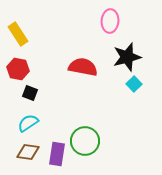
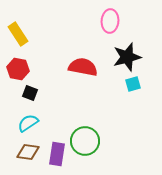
cyan square: moved 1 px left; rotated 28 degrees clockwise
